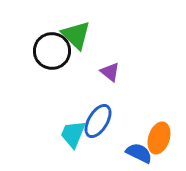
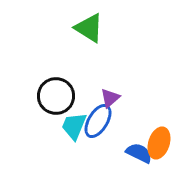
green triangle: moved 13 px right, 7 px up; rotated 12 degrees counterclockwise
black circle: moved 4 px right, 45 px down
purple triangle: moved 26 px down; rotated 40 degrees clockwise
cyan trapezoid: moved 1 px right, 8 px up
orange ellipse: moved 5 px down
